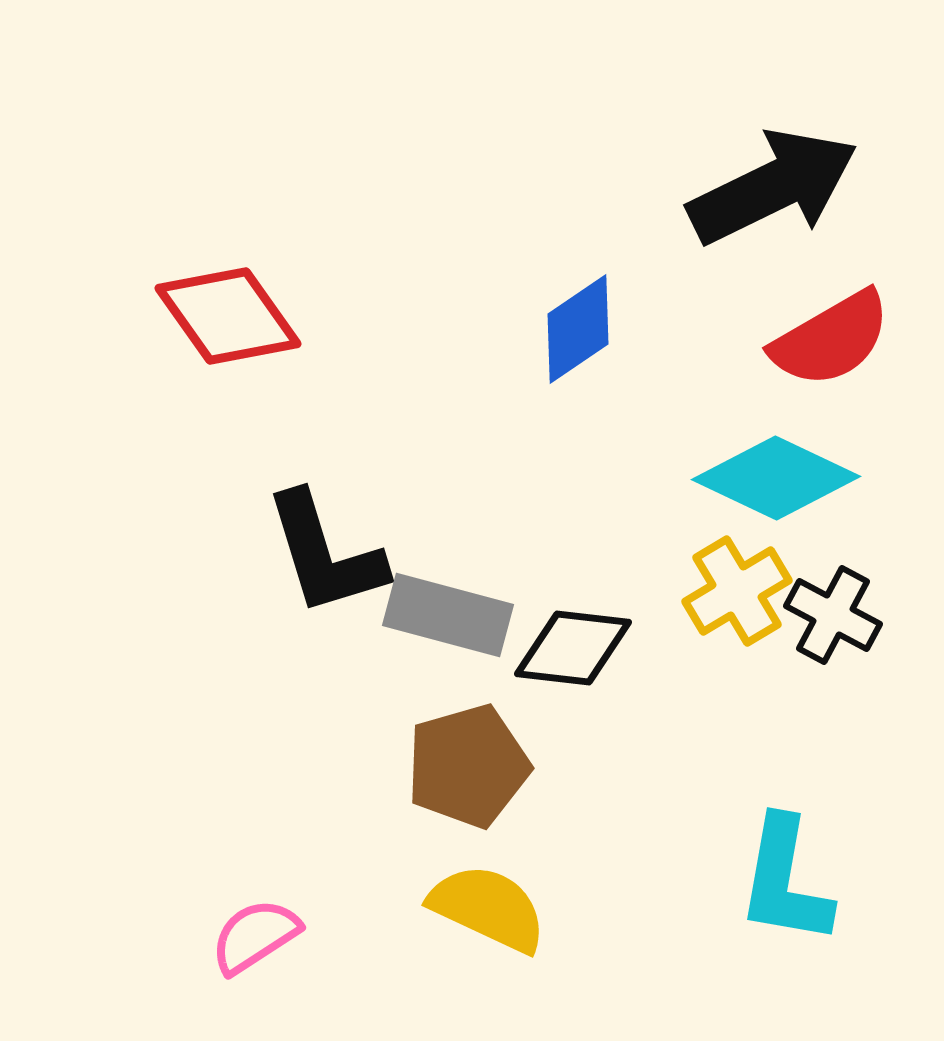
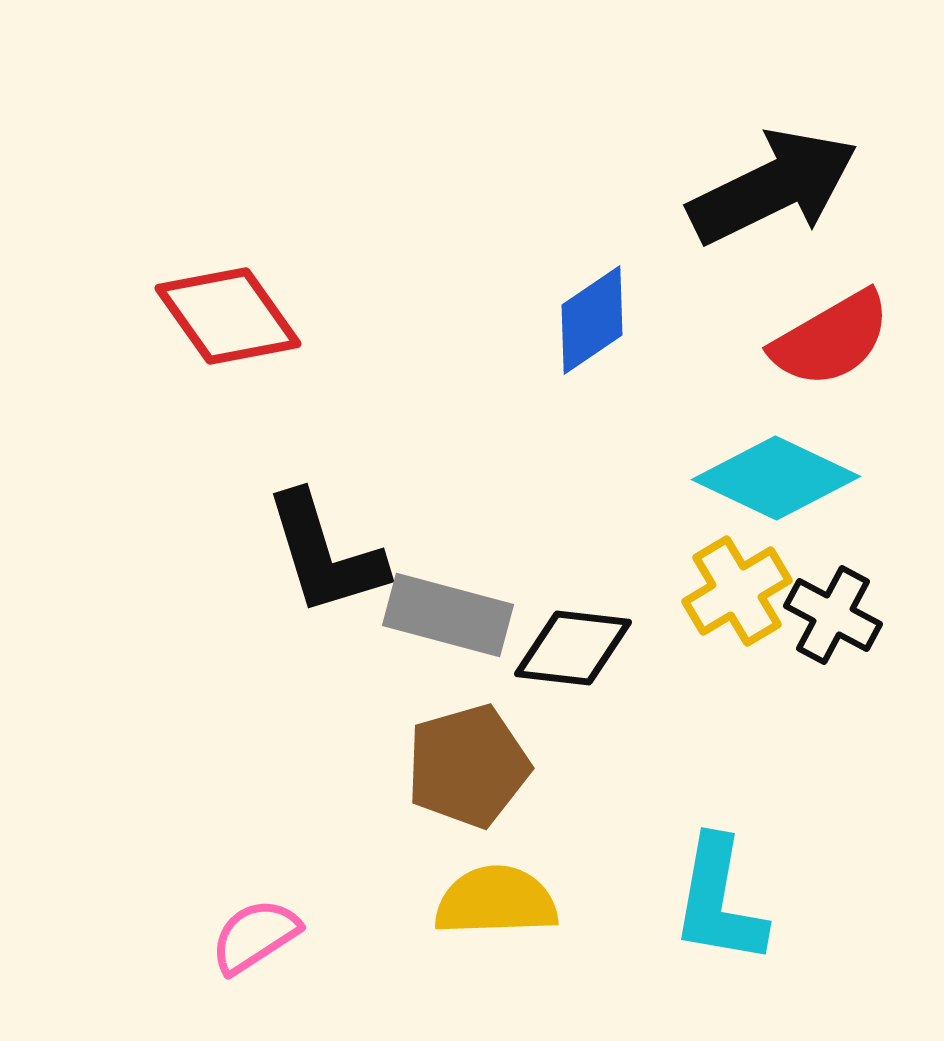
blue diamond: moved 14 px right, 9 px up
cyan L-shape: moved 66 px left, 20 px down
yellow semicircle: moved 8 px right, 7 px up; rotated 27 degrees counterclockwise
